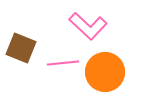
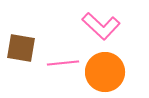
pink L-shape: moved 13 px right
brown square: rotated 12 degrees counterclockwise
